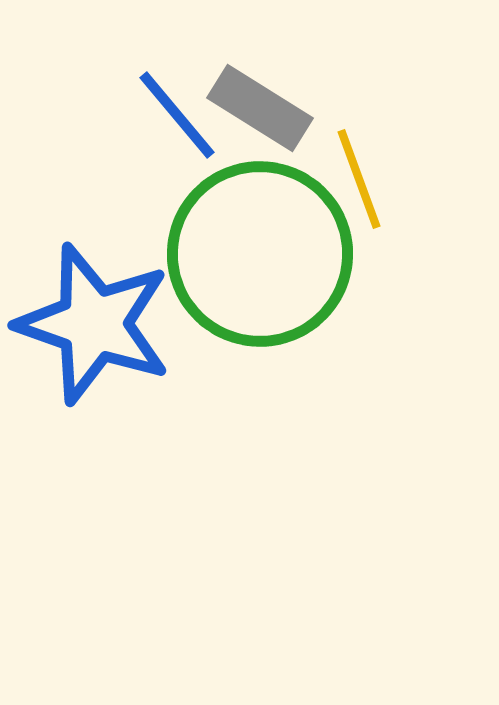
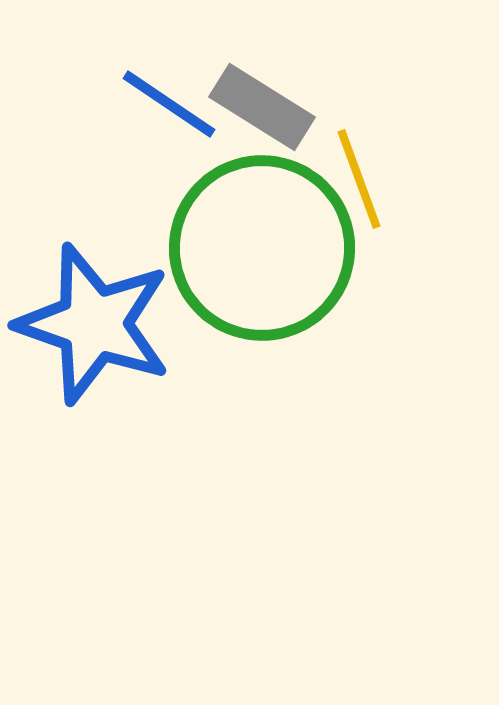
gray rectangle: moved 2 px right, 1 px up
blue line: moved 8 px left, 11 px up; rotated 16 degrees counterclockwise
green circle: moved 2 px right, 6 px up
